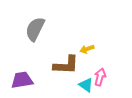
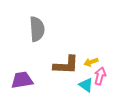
gray semicircle: moved 2 px right; rotated 150 degrees clockwise
yellow arrow: moved 4 px right, 13 px down
pink arrow: moved 1 px up
